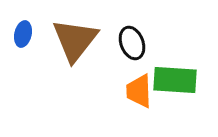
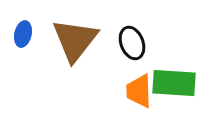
green rectangle: moved 1 px left, 3 px down
